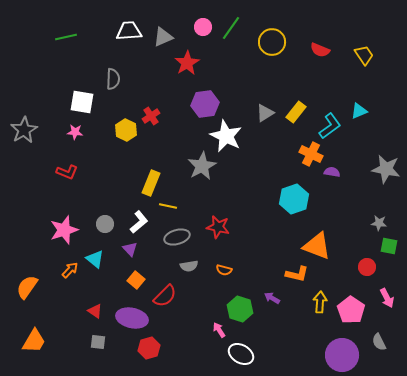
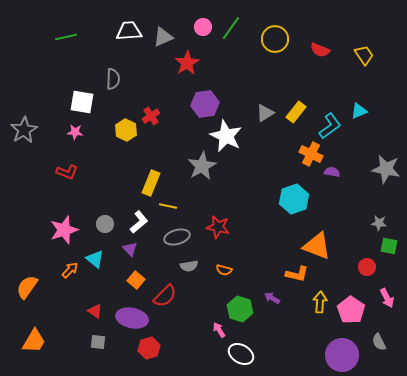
yellow circle at (272, 42): moved 3 px right, 3 px up
